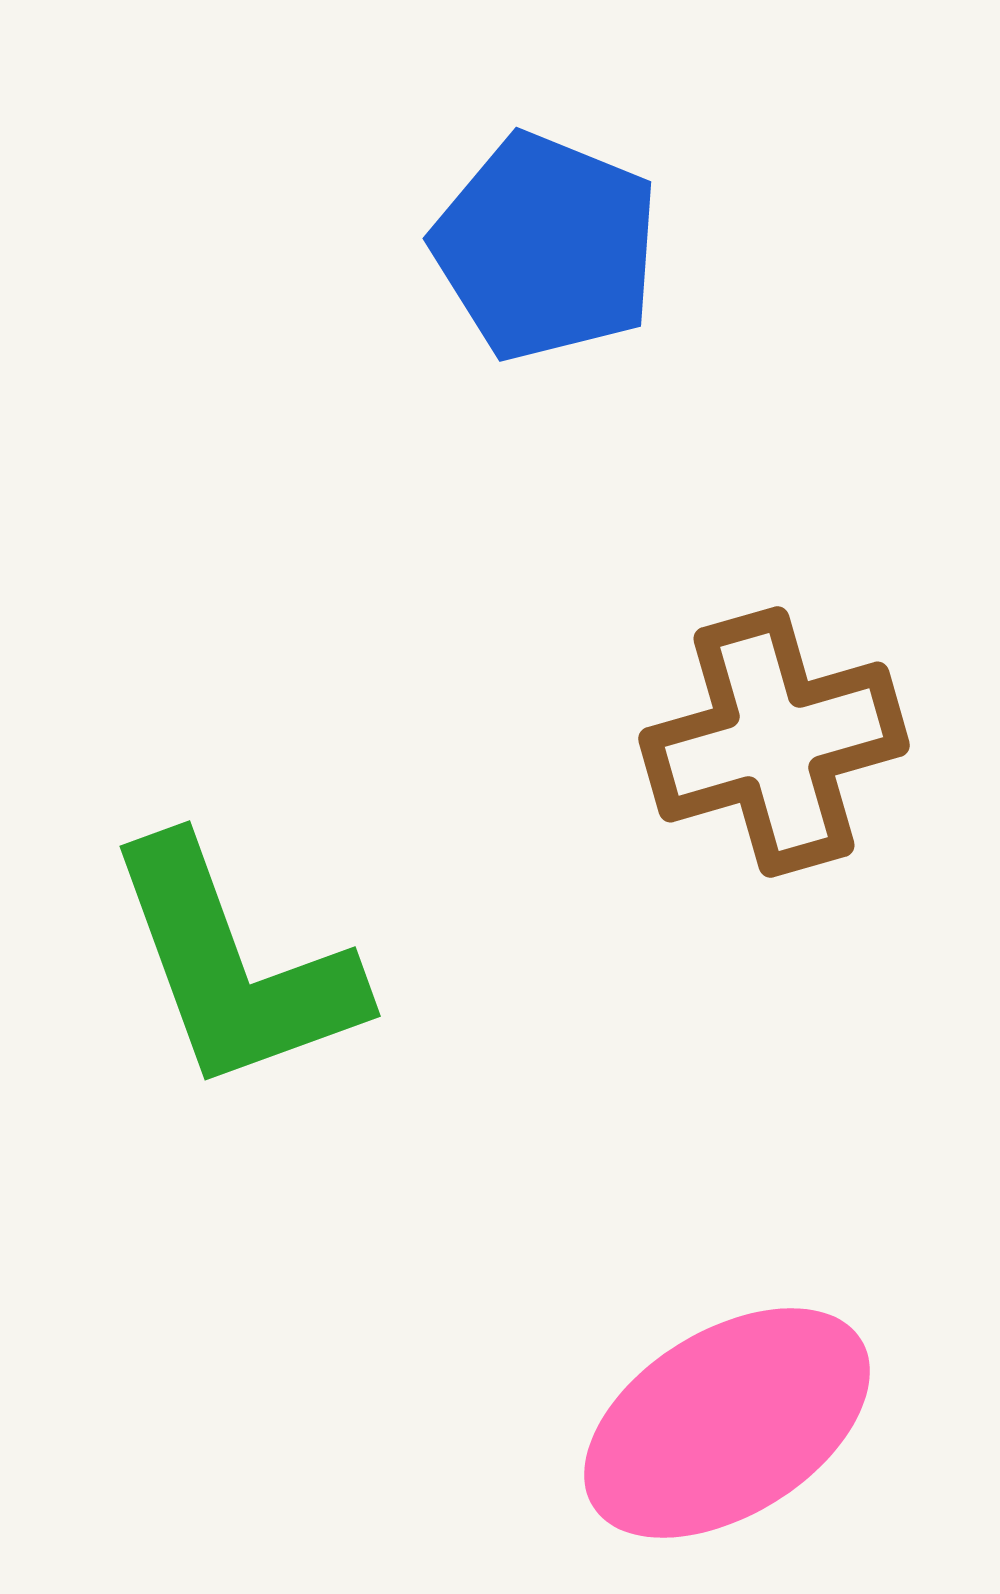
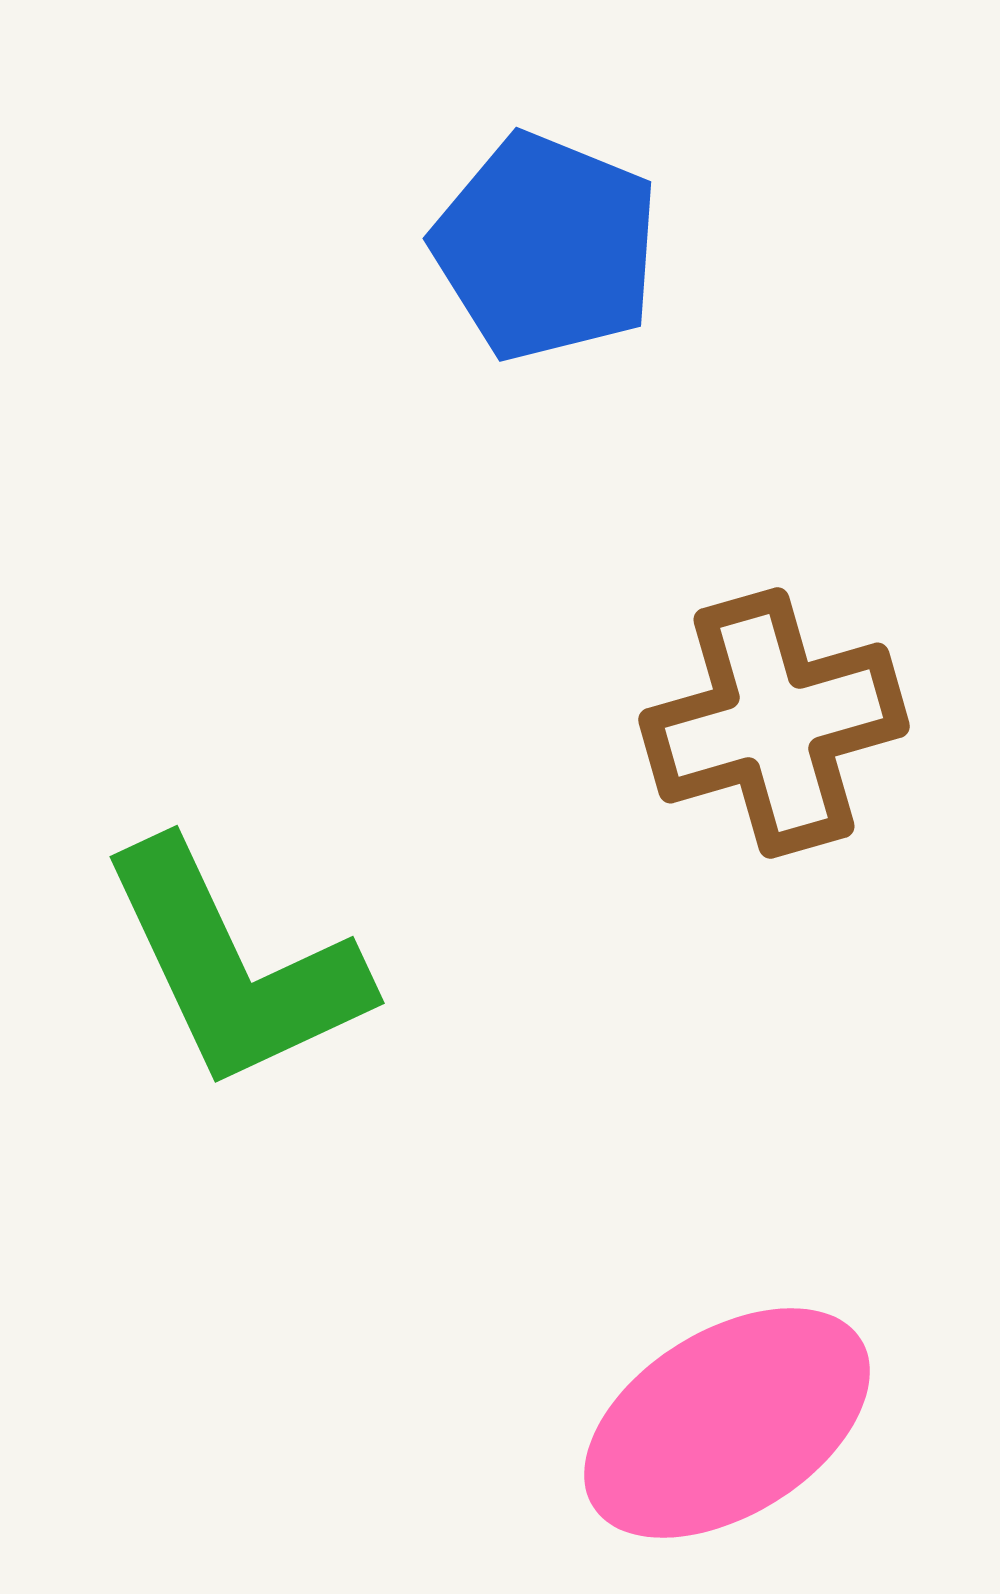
brown cross: moved 19 px up
green L-shape: rotated 5 degrees counterclockwise
